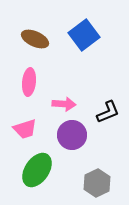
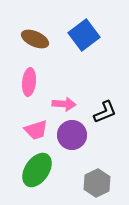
black L-shape: moved 3 px left
pink trapezoid: moved 11 px right, 1 px down
